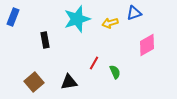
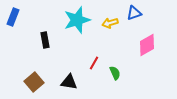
cyan star: moved 1 px down
green semicircle: moved 1 px down
black triangle: rotated 18 degrees clockwise
